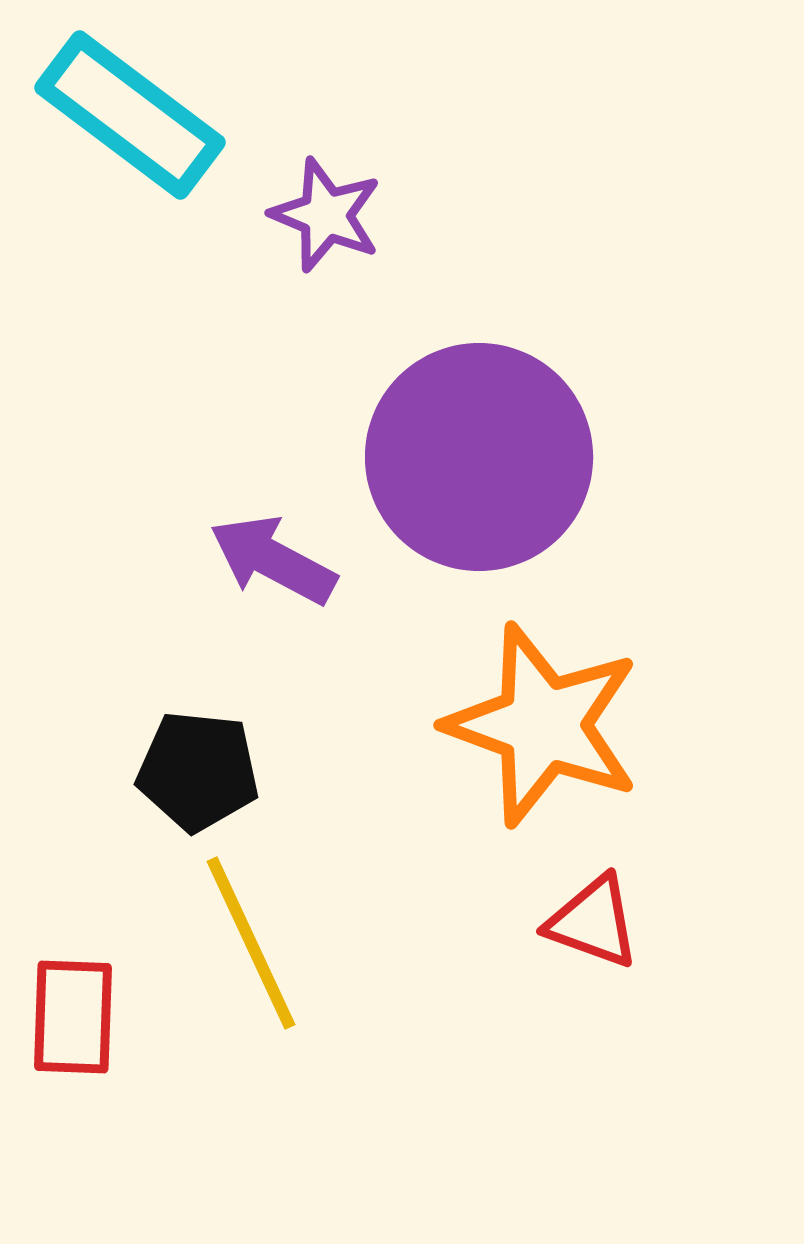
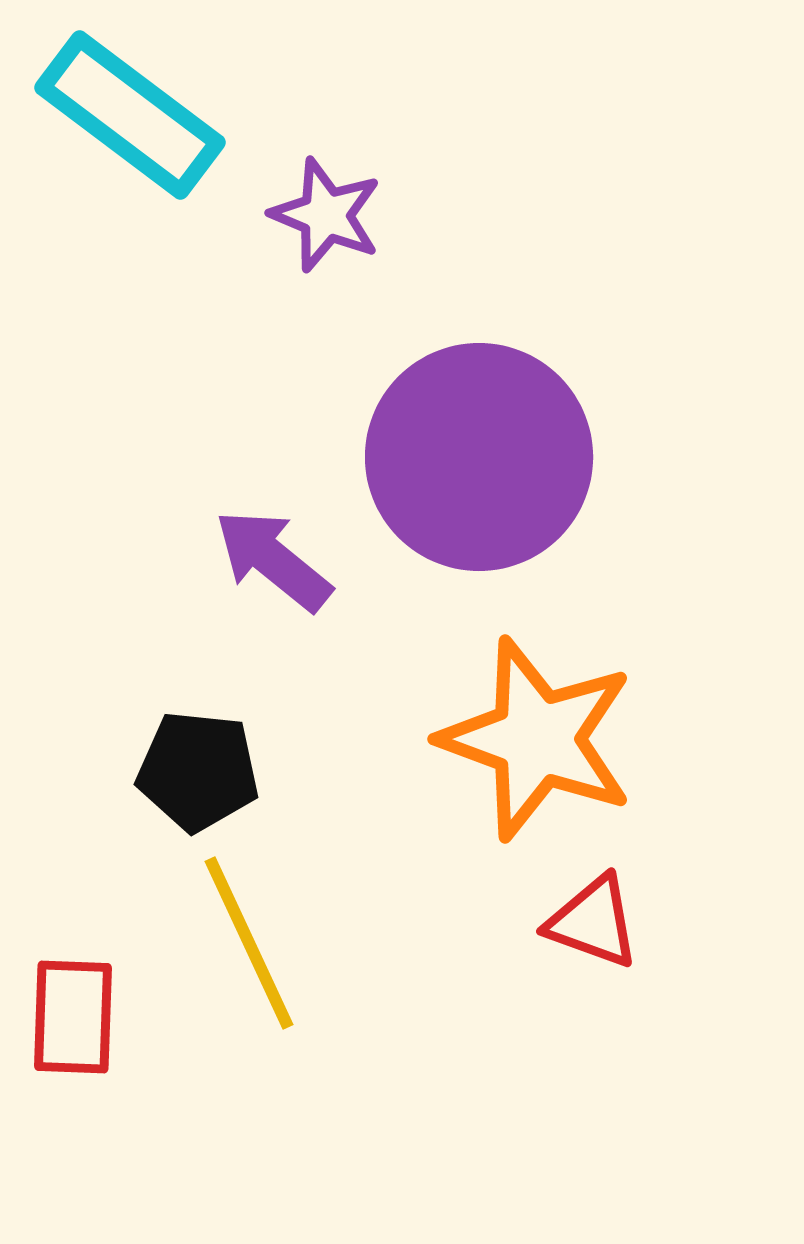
purple arrow: rotated 11 degrees clockwise
orange star: moved 6 px left, 14 px down
yellow line: moved 2 px left
